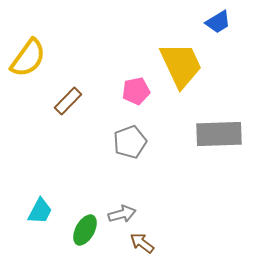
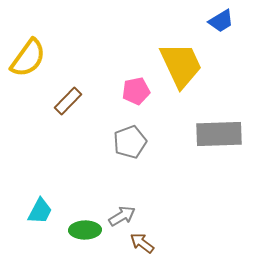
blue trapezoid: moved 3 px right, 1 px up
gray arrow: moved 2 px down; rotated 16 degrees counterclockwise
green ellipse: rotated 60 degrees clockwise
